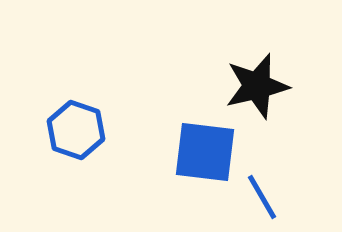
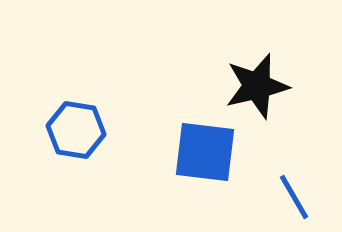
blue hexagon: rotated 10 degrees counterclockwise
blue line: moved 32 px right
